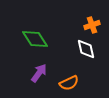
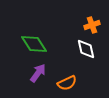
green diamond: moved 1 px left, 5 px down
purple arrow: moved 1 px left
orange semicircle: moved 2 px left
